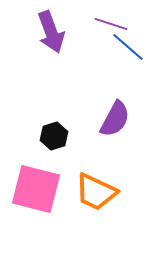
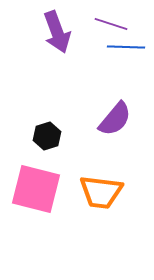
purple arrow: moved 6 px right
blue line: moved 2 px left; rotated 39 degrees counterclockwise
purple semicircle: rotated 12 degrees clockwise
black hexagon: moved 7 px left
orange trapezoid: moved 5 px right; rotated 18 degrees counterclockwise
